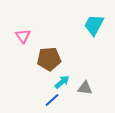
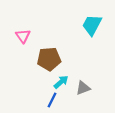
cyan trapezoid: moved 2 px left
cyan arrow: moved 1 px left
gray triangle: moved 2 px left; rotated 28 degrees counterclockwise
blue line: rotated 21 degrees counterclockwise
